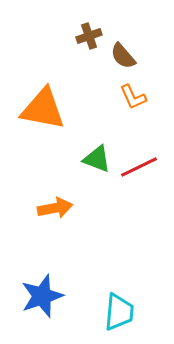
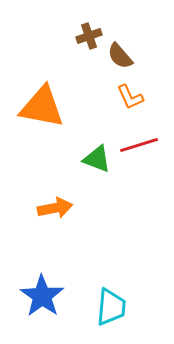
brown semicircle: moved 3 px left
orange L-shape: moved 3 px left
orange triangle: moved 1 px left, 2 px up
red line: moved 22 px up; rotated 9 degrees clockwise
blue star: rotated 18 degrees counterclockwise
cyan trapezoid: moved 8 px left, 5 px up
